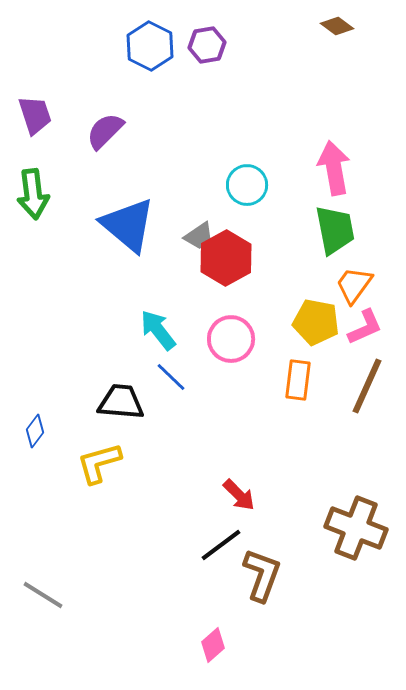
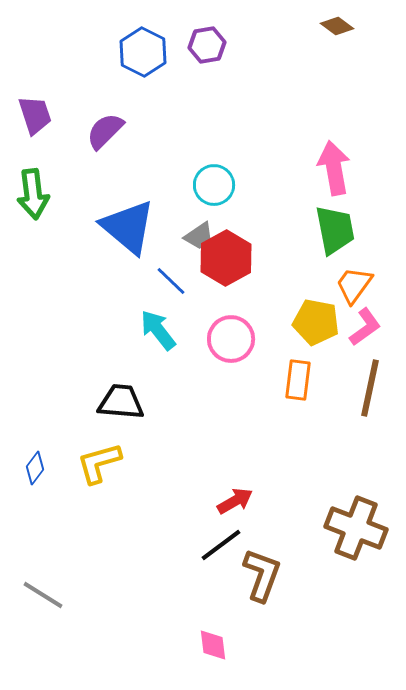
blue hexagon: moved 7 px left, 6 px down
cyan circle: moved 33 px left
blue triangle: moved 2 px down
pink L-shape: rotated 12 degrees counterclockwise
blue line: moved 96 px up
brown line: moved 3 px right, 2 px down; rotated 12 degrees counterclockwise
blue diamond: moved 37 px down
red arrow: moved 4 px left, 6 px down; rotated 75 degrees counterclockwise
pink diamond: rotated 56 degrees counterclockwise
